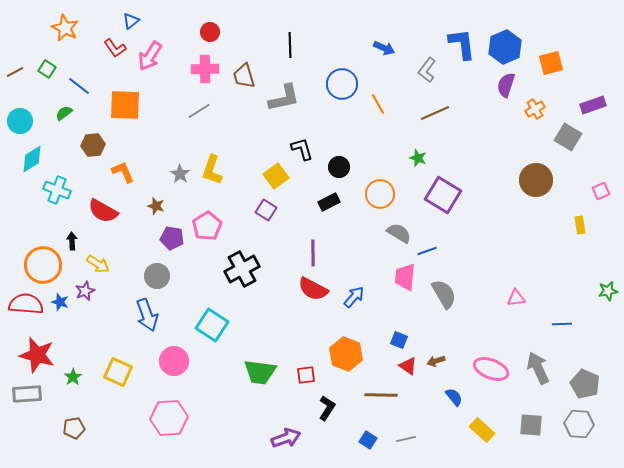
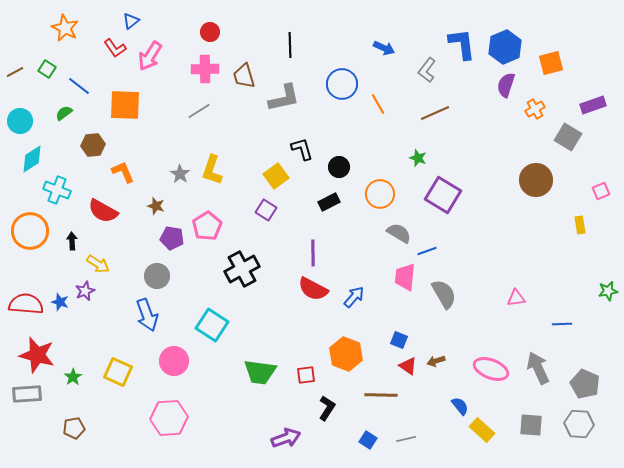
orange circle at (43, 265): moved 13 px left, 34 px up
blue semicircle at (454, 397): moved 6 px right, 9 px down
